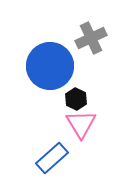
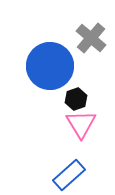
gray cross: rotated 24 degrees counterclockwise
black hexagon: rotated 15 degrees clockwise
blue rectangle: moved 17 px right, 17 px down
